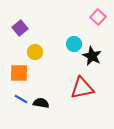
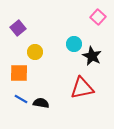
purple square: moved 2 px left
